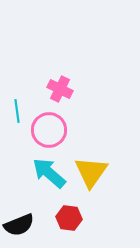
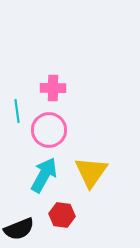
pink cross: moved 7 px left, 1 px up; rotated 25 degrees counterclockwise
cyan arrow: moved 5 px left, 2 px down; rotated 78 degrees clockwise
red hexagon: moved 7 px left, 3 px up
black semicircle: moved 4 px down
